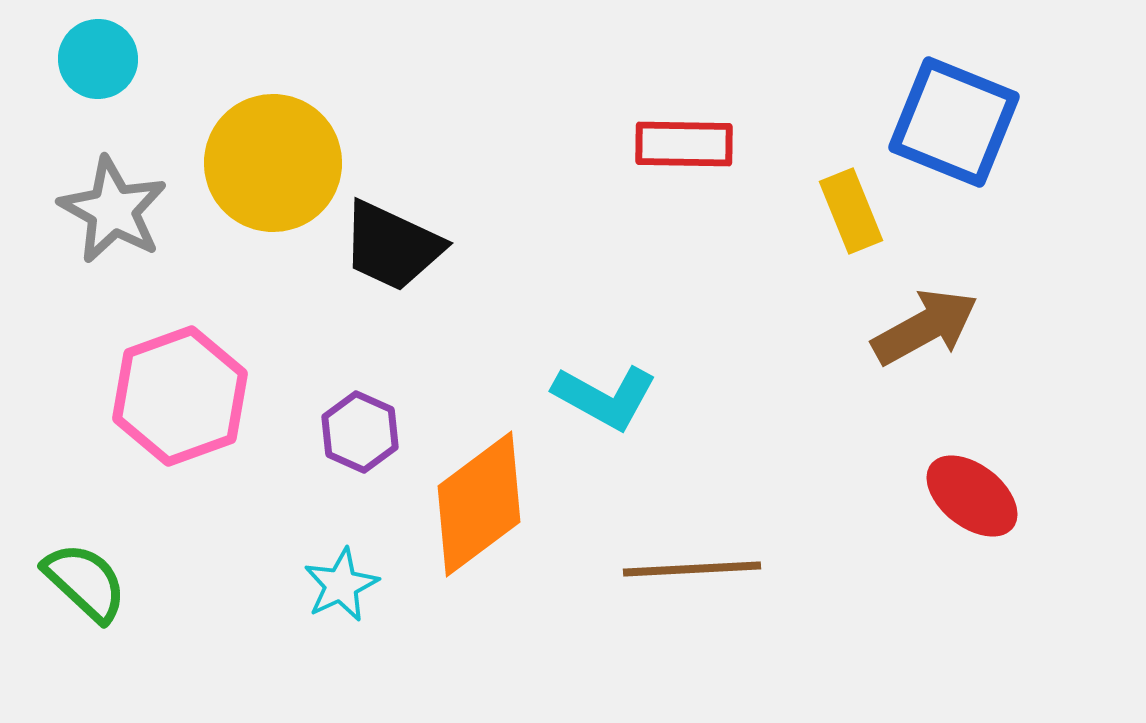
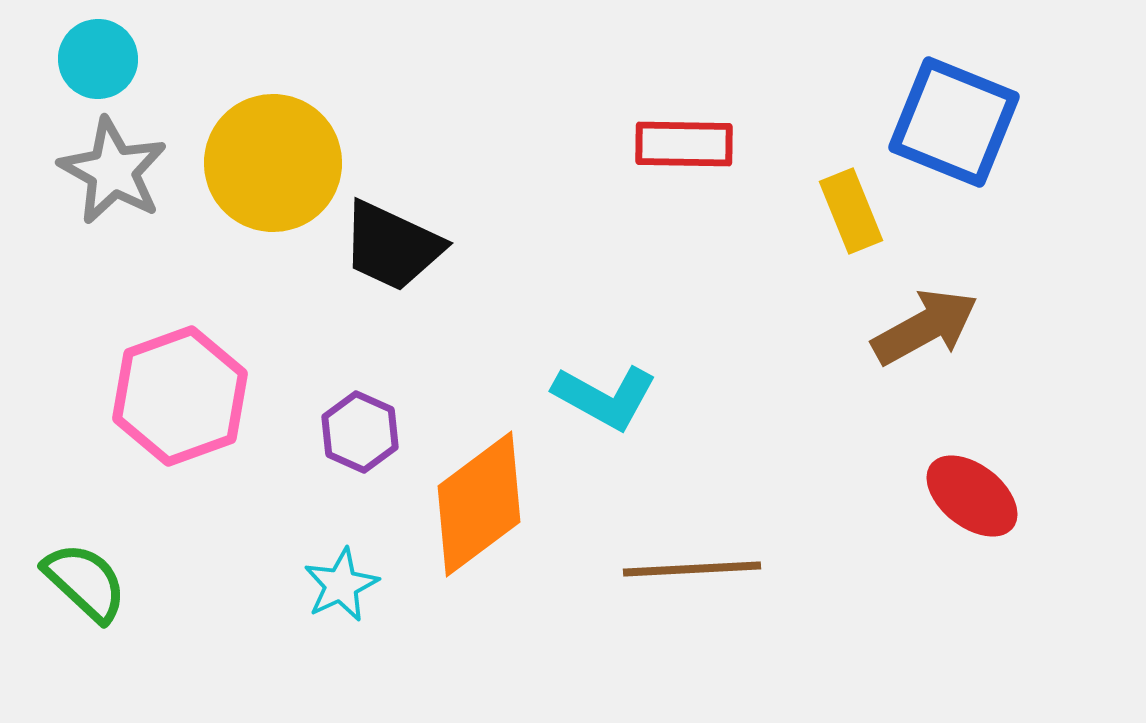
gray star: moved 39 px up
